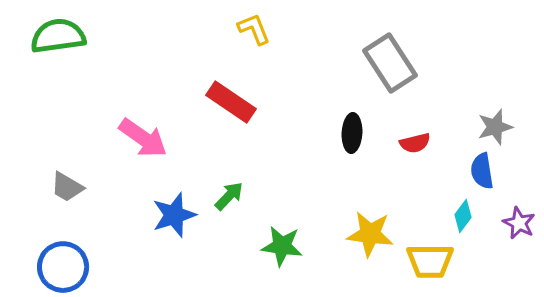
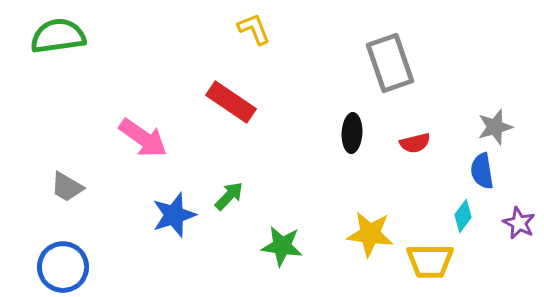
gray rectangle: rotated 14 degrees clockwise
